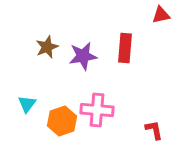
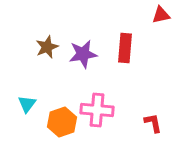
purple star: moved 2 px up
orange hexagon: moved 1 px down
red L-shape: moved 1 px left, 7 px up
